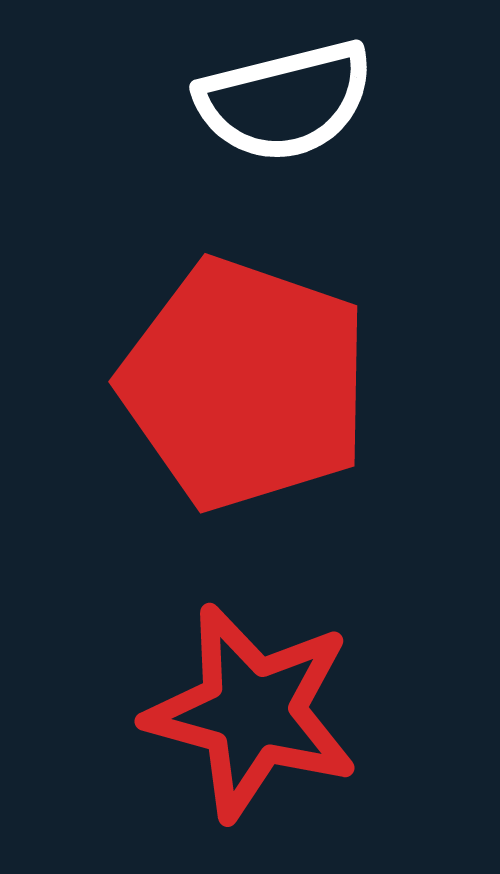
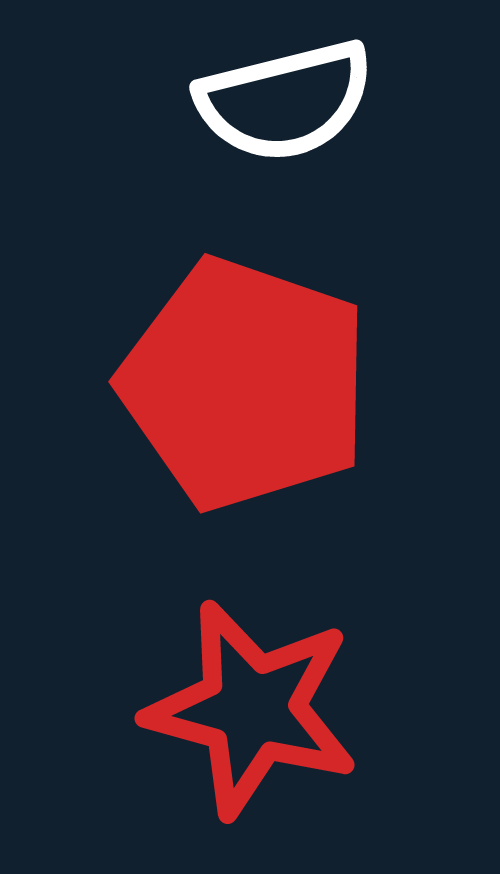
red star: moved 3 px up
